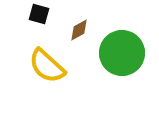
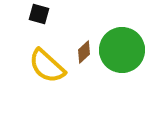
brown diamond: moved 5 px right, 22 px down; rotated 15 degrees counterclockwise
green circle: moved 3 px up
